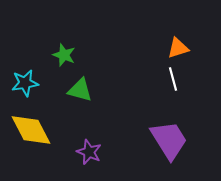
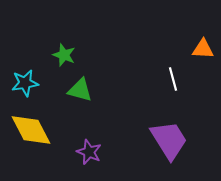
orange triangle: moved 25 px right, 1 px down; rotated 20 degrees clockwise
